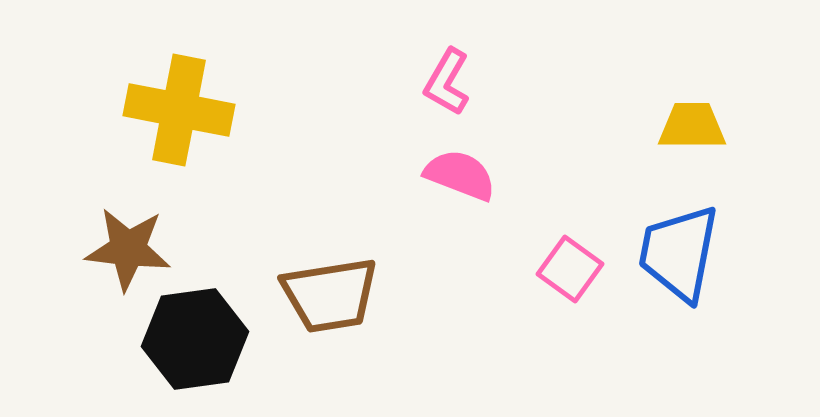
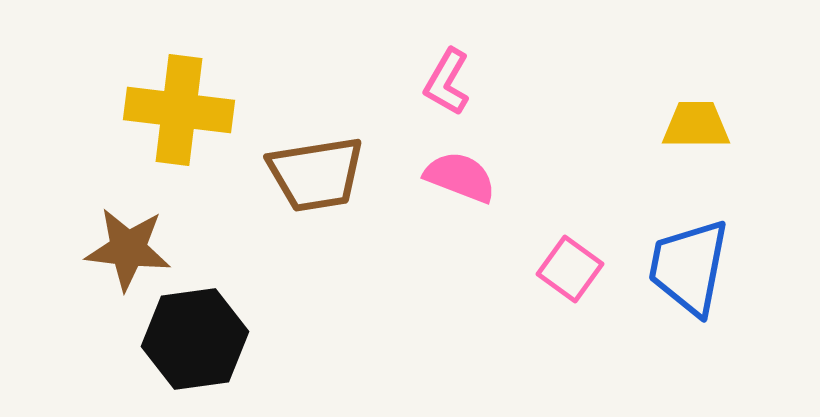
yellow cross: rotated 4 degrees counterclockwise
yellow trapezoid: moved 4 px right, 1 px up
pink semicircle: moved 2 px down
blue trapezoid: moved 10 px right, 14 px down
brown trapezoid: moved 14 px left, 121 px up
